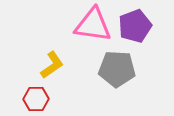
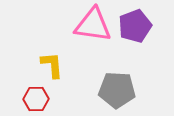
yellow L-shape: rotated 60 degrees counterclockwise
gray pentagon: moved 21 px down
